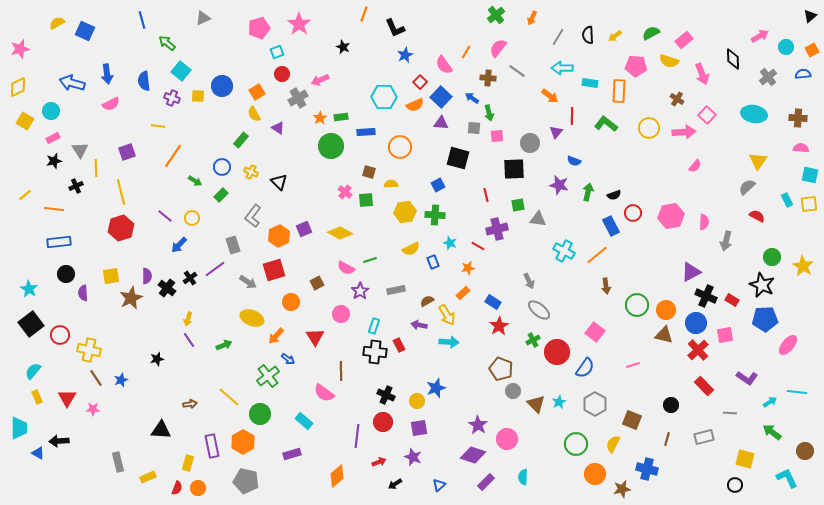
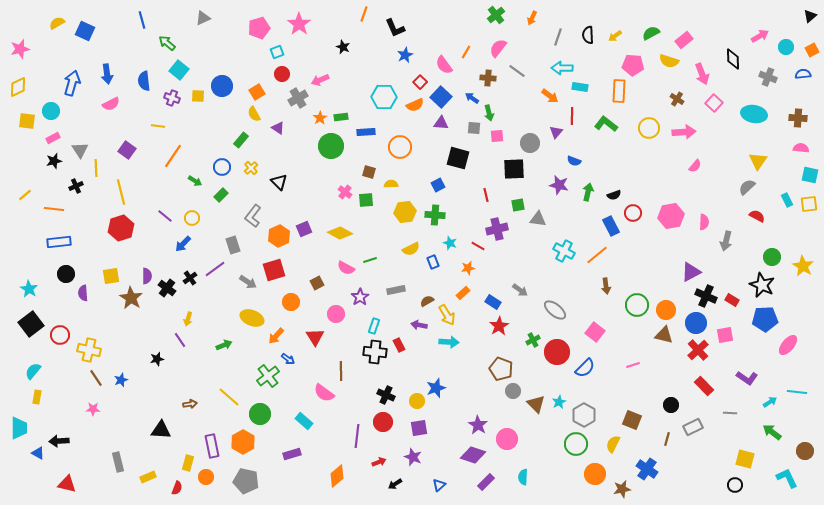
gray line at (558, 37): rotated 12 degrees counterclockwise
pink pentagon at (636, 66): moved 3 px left, 1 px up
cyan square at (181, 71): moved 2 px left, 1 px up
gray cross at (768, 77): rotated 30 degrees counterclockwise
blue arrow at (72, 83): rotated 90 degrees clockwise
cyan rectangle at (590, 83): moved 10 px left, 4 px down
pink square at (707, 115): moved 7 px right, 12 px up
yellow square at (25, 121): moved 2 px right; rotated 24 degrees counterclockwise
purple square at (127, 152): moved 2 px up; rotated 36 degrees counterclockwise
yellow cross at (251, 172): moved 4 px up; rotated 24 degrees clockwise
blue arrow at (179, 245): moved 4 px right, 1 px up
gray arrow at (529, 281): moved 9 px left, 9 px down; rotated 28 degrees counterclockwise
purple star at (360, 291): moved 6 px down
brown star at (131, 298): rotated 15 degrees counterclockwise
gray ellipse at (539, 310): moved 16 px right
pink circle at (341, 314): moved 5 px left
purple line at (189, 340): moved 9 px left
blue semicircle at (585, 368): rotated 10 degrees clockwise
yellow rectangle at (37, 397): rotated 32 degrees clockwise
red triangle at (67, 398): moved 86 px down; rotated 48 degrees counterclockwise
gray hexagon at (595, 404): moved 11 px left, 11 px down
gray rectangle at (704, 437): moved 11 px left, 10 px up; rotated 12 degrees counterclockwise
blue cross at (647, 469): rotated 20 degrees clockwise
orange circle at (198, 488): moved 8 px right, 11 px up
